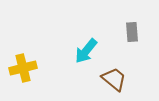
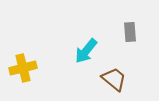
gray rectangle: moved 2 px left
